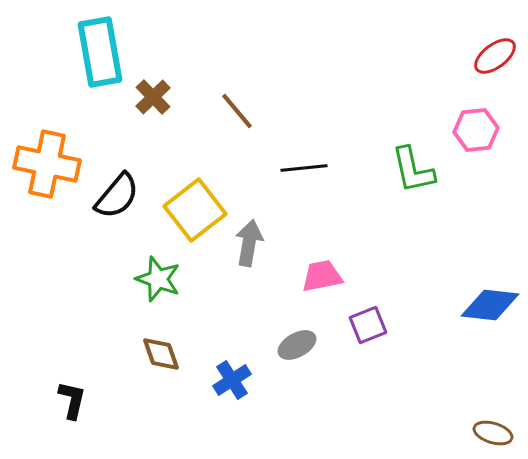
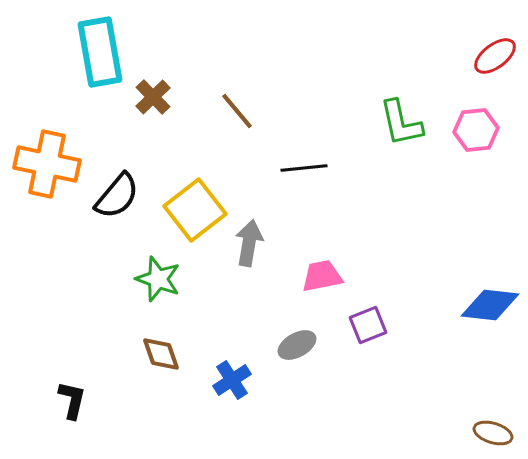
green L-shape: moved 12 px left, 47 px up
